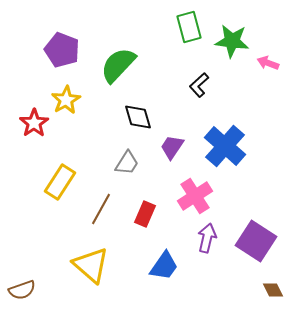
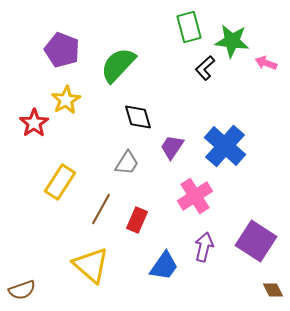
pink arrow: moved 2 px left
black L-shape: moved 6 px right, 17 px up
red rectangle: moved 8 px left, 6 px down
purple arrow: moved 3 px left, 9 px down
